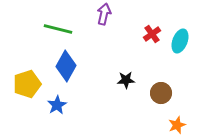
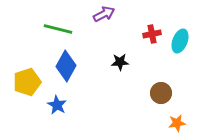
purple arrow: rotated 50 degrees clockwise
red cross: rotated 24 degrees clockwise
black star: moved 6 px left, 18 px up
yellow pentagon: moved 2 px up
blue star: rotated 12 degrees counterclockwise
orange star: moved 2 px up; rotated 12 degrees clockwise
